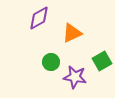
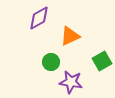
orange triangle: moved 2 px left, 3 px down
purple star: moved 4 px left, 5 px down
